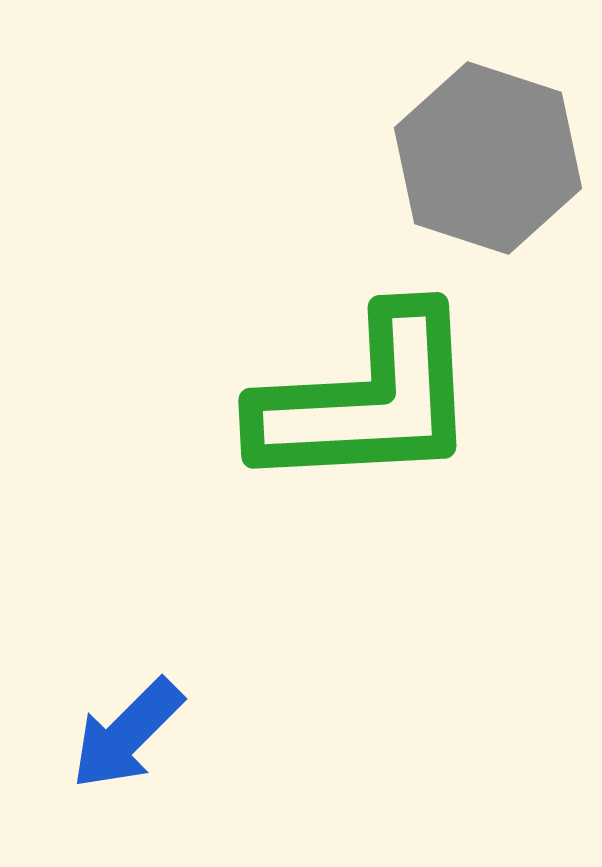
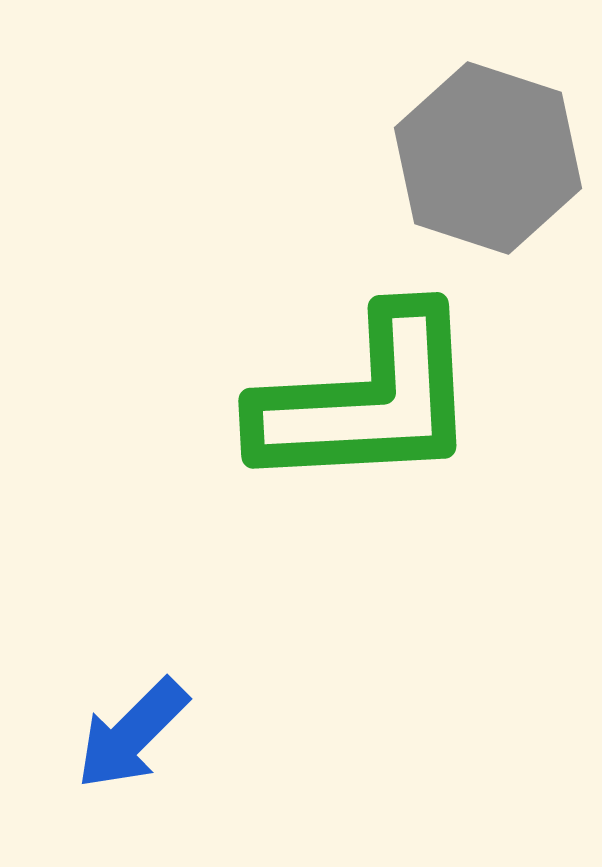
blue arrow: moved 5 px right
